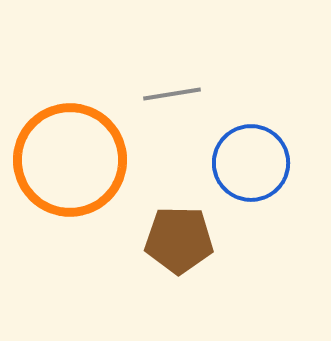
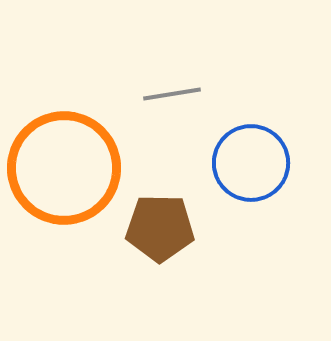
orange circle: moved 6 px left, 8 px down
brown pentagon: moved 19 px left, 12 px up
